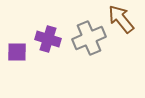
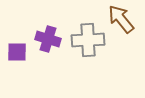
gray cross: moved 1 px left, 2 px down; rotated 20 degrees clockwise
